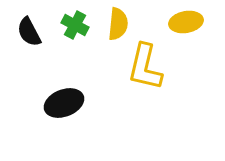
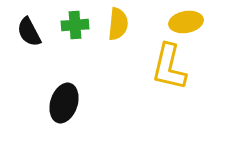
green cross: rotated 32 degrees counterclockwise
yellow L-shape: moved 24 px right
black ellipse: rotated 51 degrees counterclockwise
